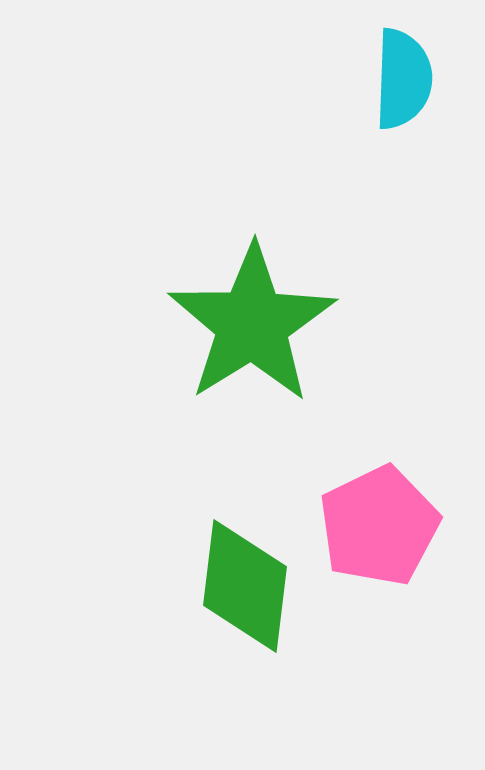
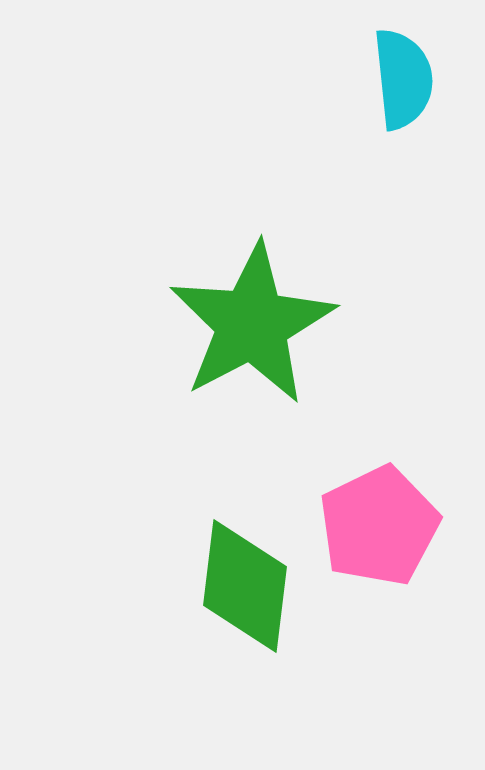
cyan semicircle: rotated 8 degrees counterclockwise
green star: rotated 4 degrees clockwise
